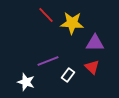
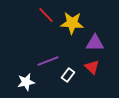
white star: rotated 30 degrees counterclockwise
